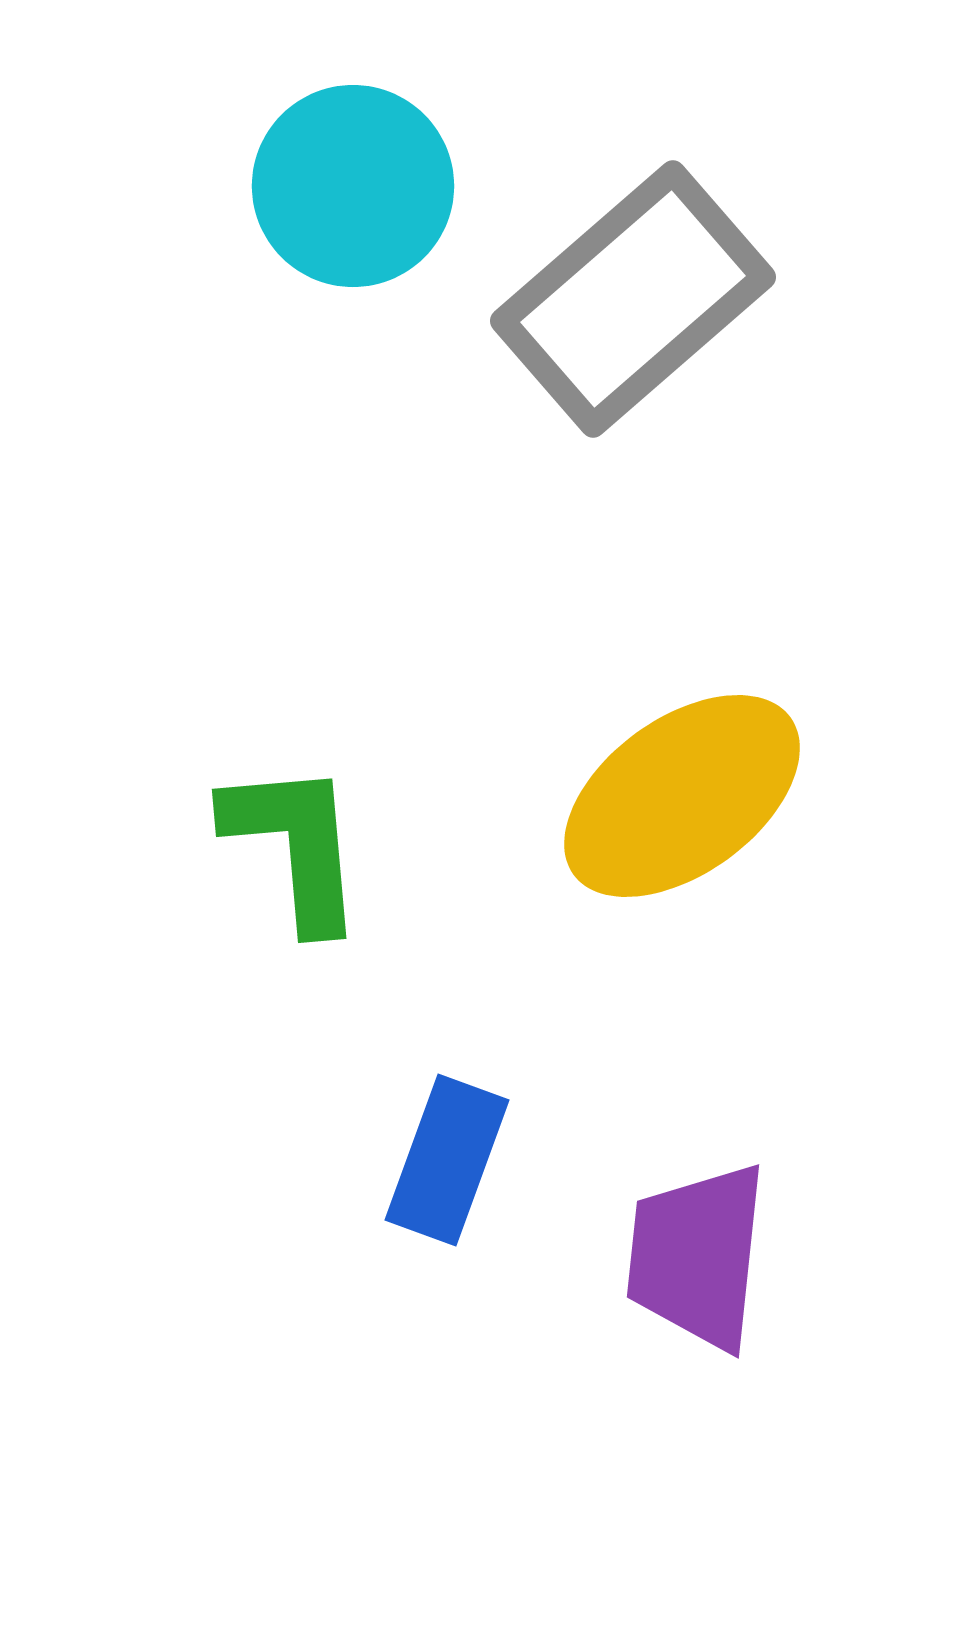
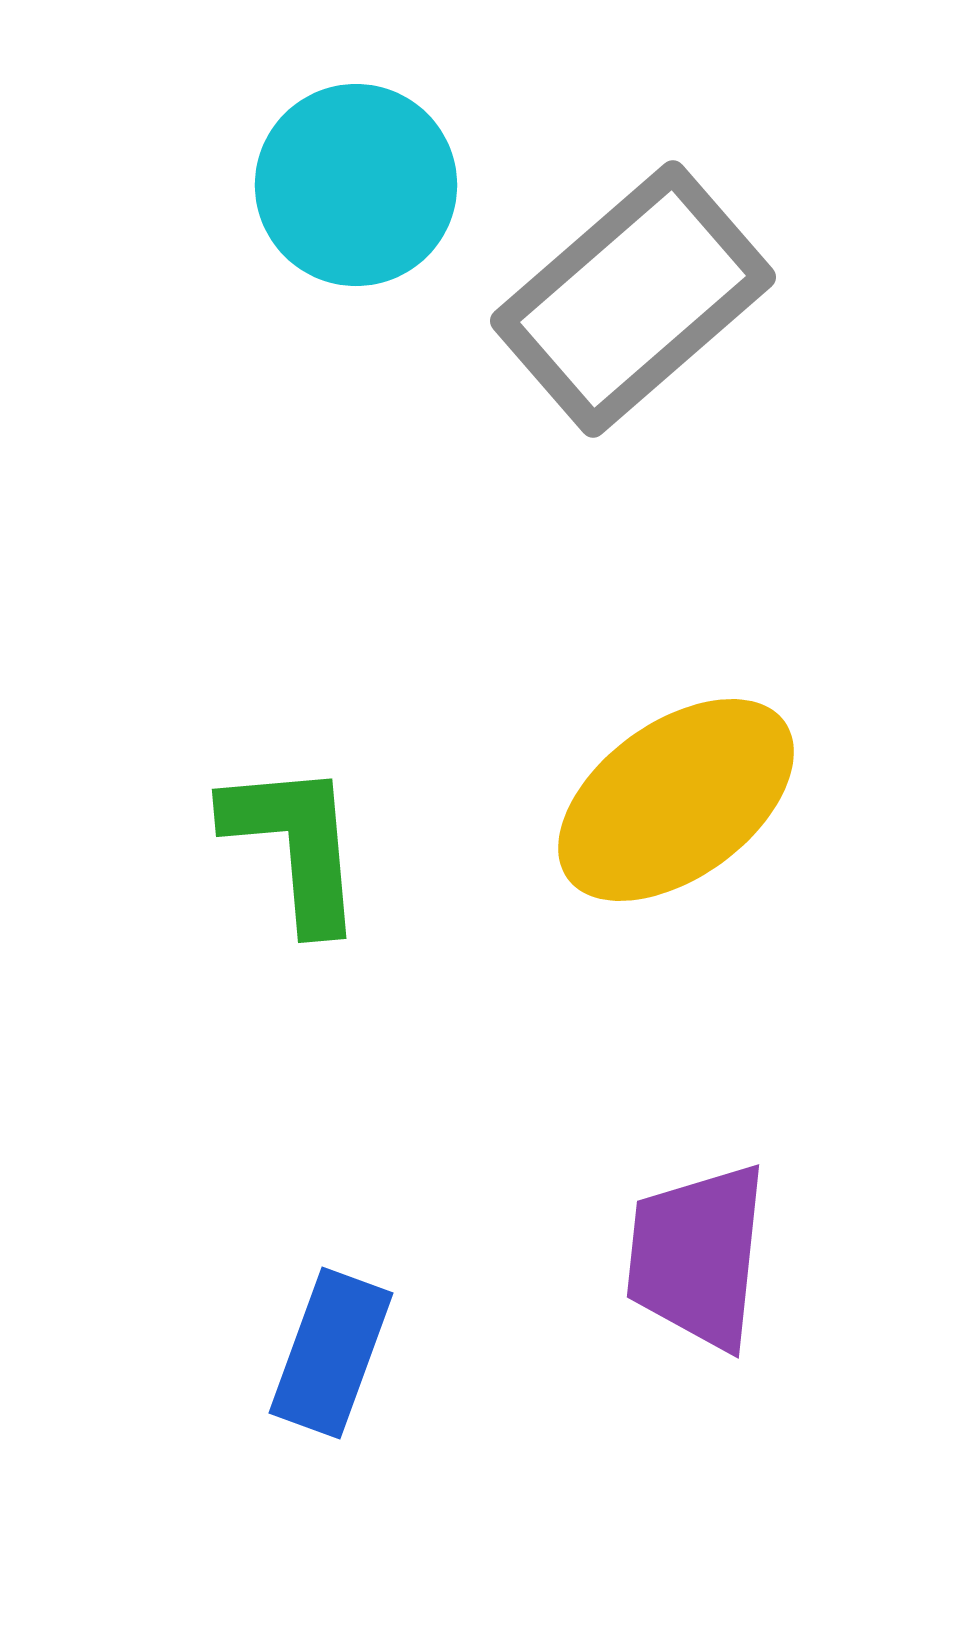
cyan circle: moved 3 px right, 1 px up
yellow ellipse: moved 6 px left, 4 px down
blue rectangle: moved 116 px left, 193 px down
